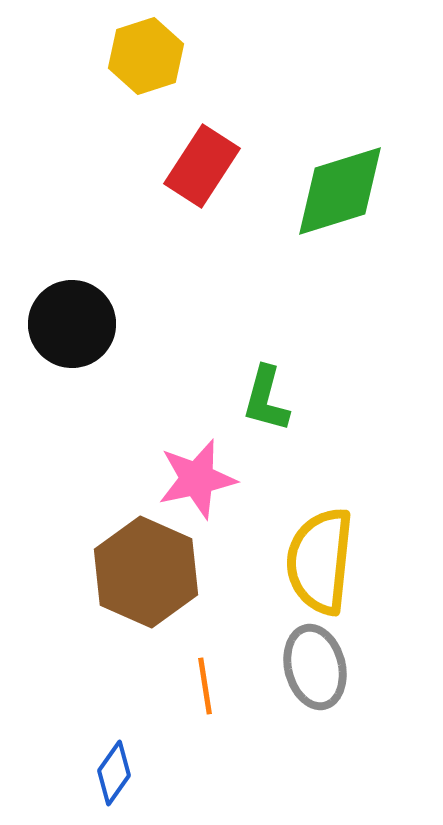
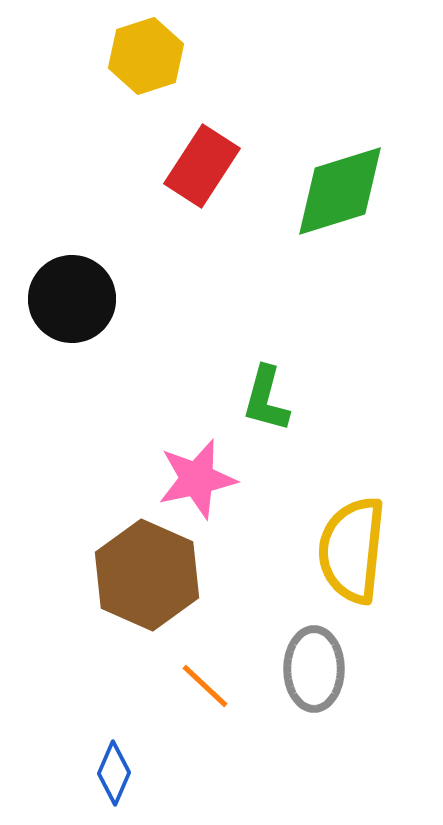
black circle: moved 25 px up
yellow semicircle: moved 32 px right, 11 px up
brown hexagon: moved 1 px right, 3 px down
gray ellipse: moved 1 px left, 2 px down; rotated 14 degrees clockwise
orange line: rotated 38 degrees counterclockwise
blue diamond: rotated 12 degrees counterclockwise
